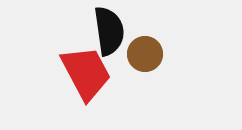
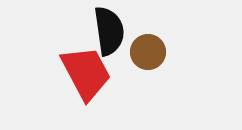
brown circle: moved 3 px right, 2 px up
